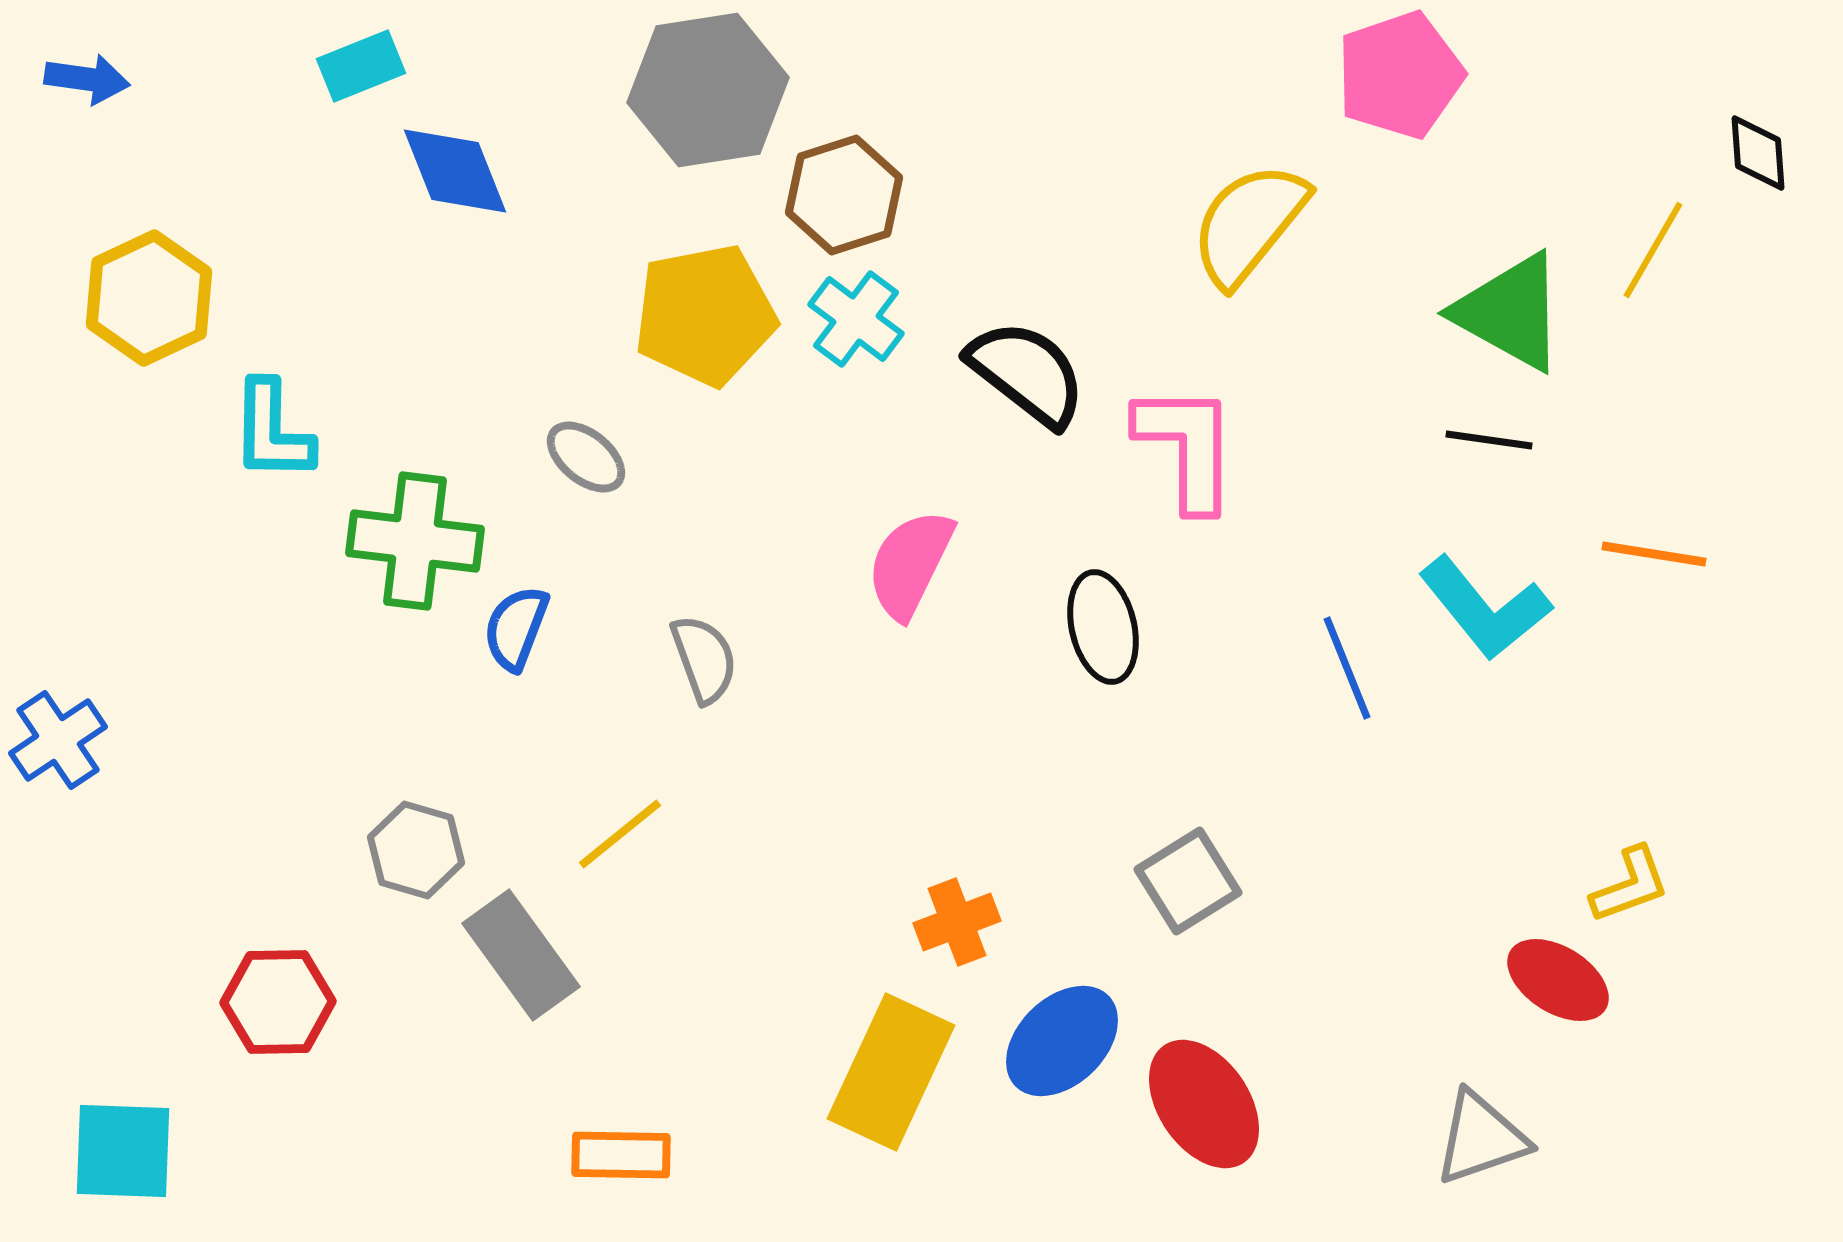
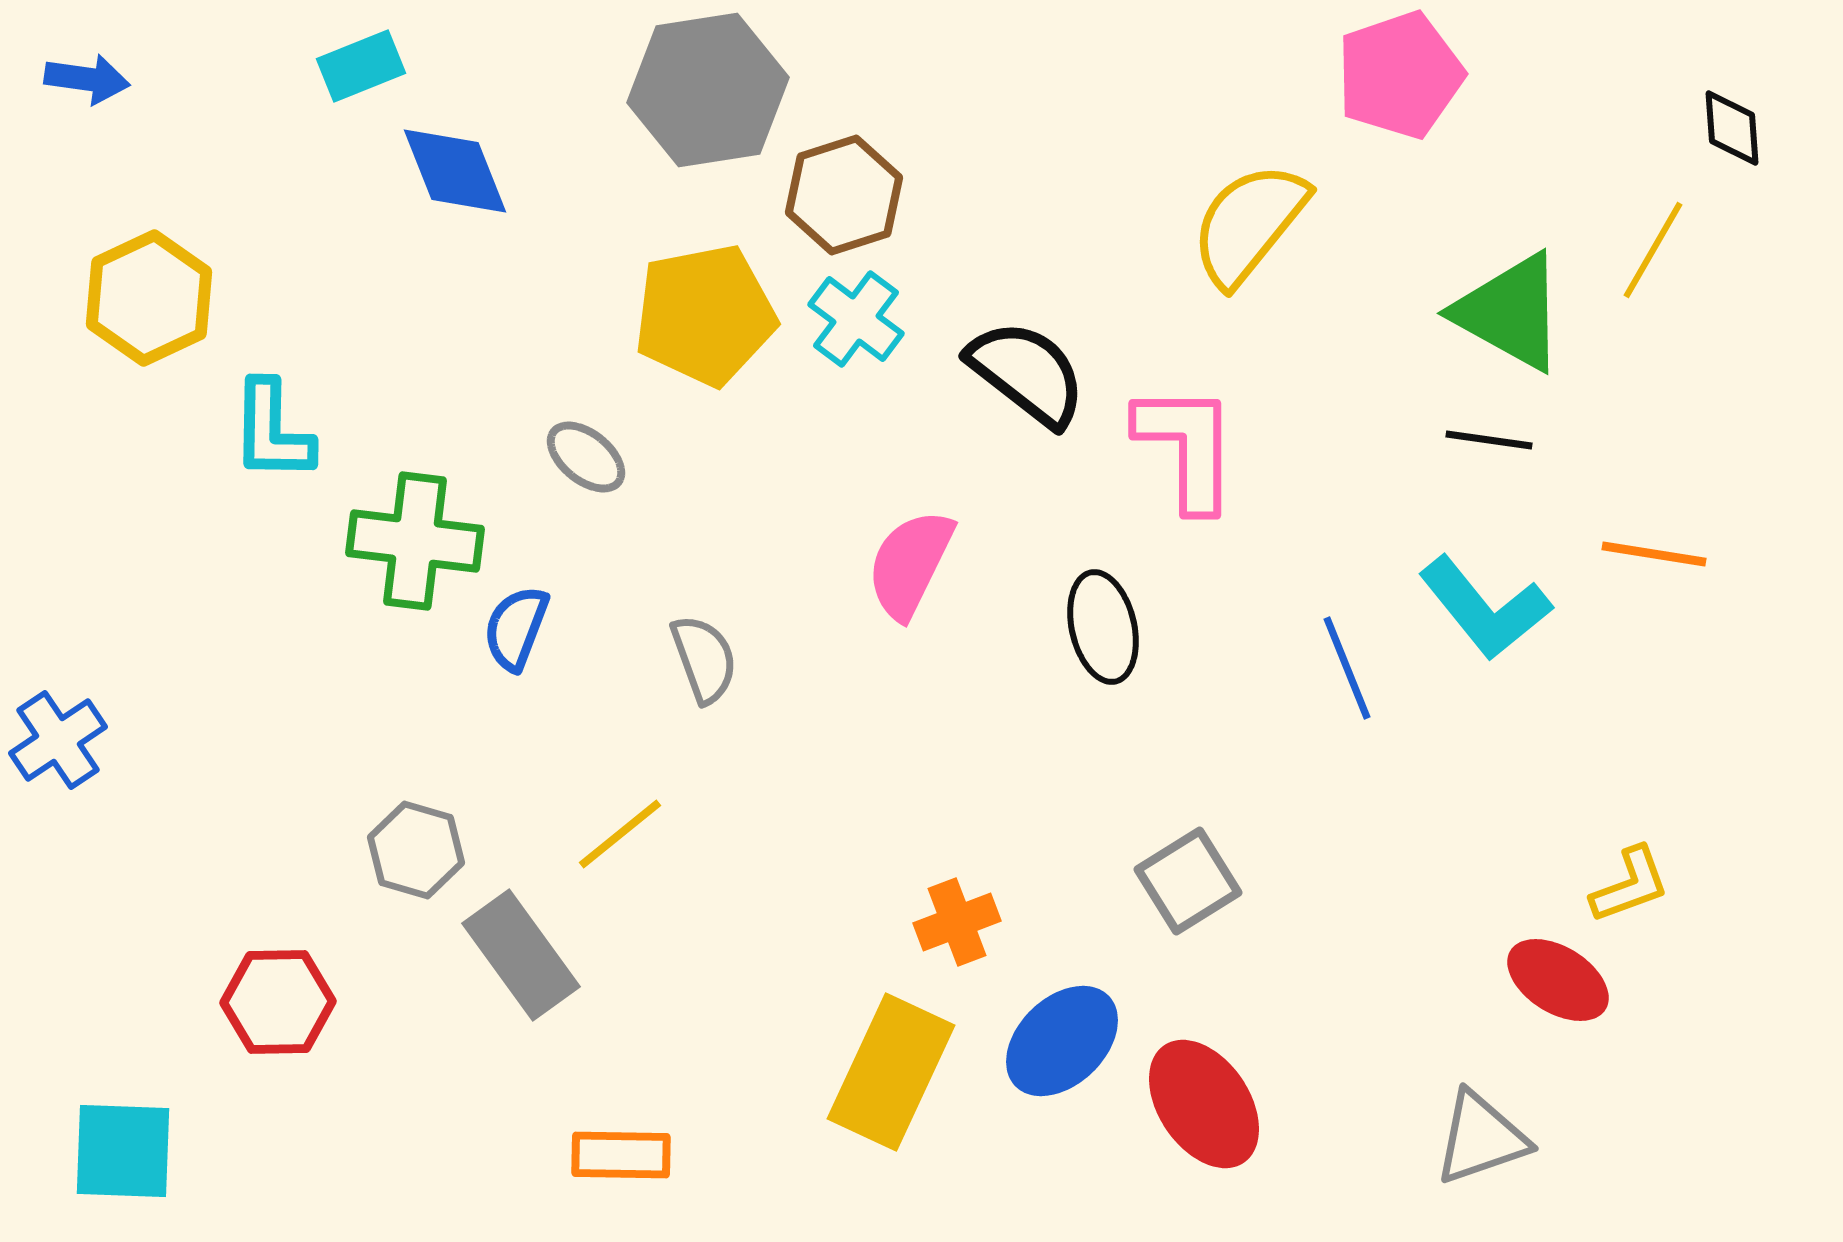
black diamond at (1758, 153): moved 26 px left, 25 px up
